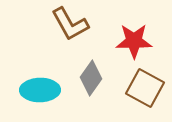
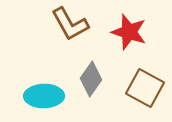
red star: moved 5 px left, 9 px up; rotated 18 degrees clockwise
gray diamond: moved 1 px down
cyan ellipse: moved 4 px right, 6 px down
